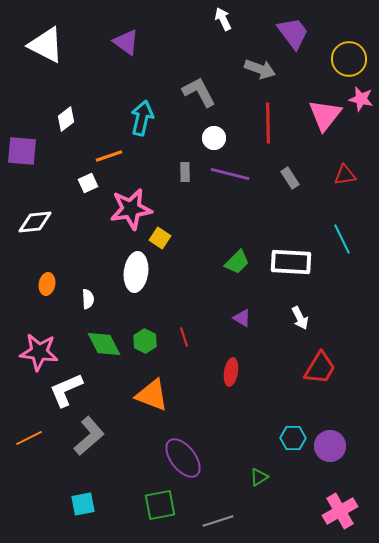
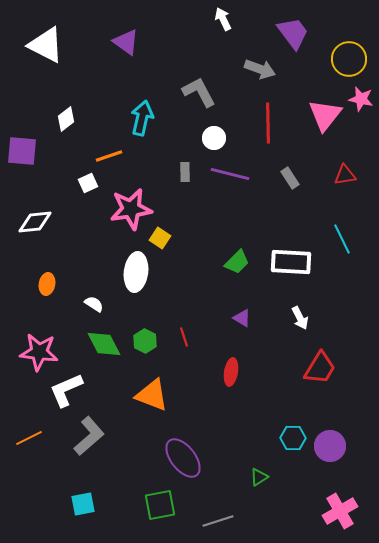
white semicircle at (88, 299): moved 6 px right, 5 px down; rotated 54 degrees counterclockwise
